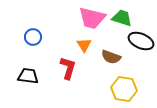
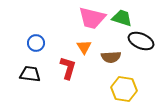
blue circle: moved 3 px right, 6 px down
orange triangle: moved 2 px down
brown semicircle: rotated 24 degrees counterclockwise
black trapezoid: moved 2 px right, 2 px up
